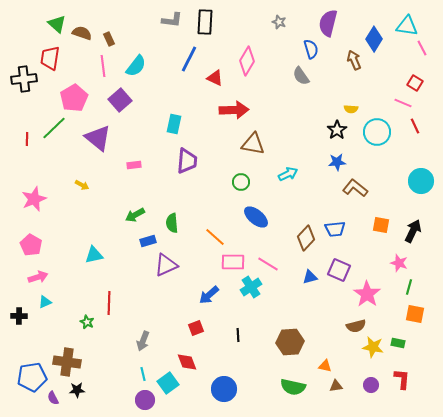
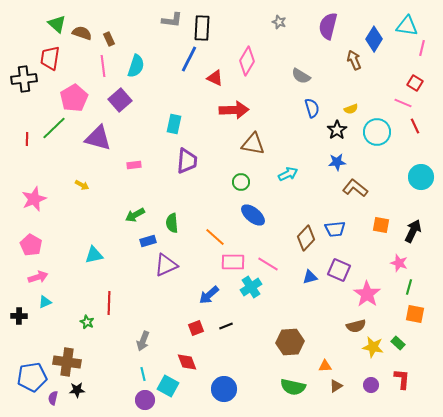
black rectangle at (205, 22): moved 3 px left, 6 px down
purple semicircle at (328, 23): moved 3 px down
pink line at (422, 48): rotated 42 degrees clockwise
blue semicircle at (311, 49): moved 1 px right, 59 px down
cyan semicircle at (136, 66): rotated 20 degrees counterclockwise
gray semicircle at (301, 76): rotated 24 degrees counterclockwise
yellow semicircle at (351, 109): rotated 24 degrees counterclockwise
purple triangle at (98, 138): rotated 24 degrees counterclockwise
cyan circle at (421, 181): moved 4 px up
blue ellipse at (256, 217): moved 3 px left, 2 px up
black line at (238, 335): moved 12 px left, 9 px up; rotated 72 degrees clockwise
green rectangle at (398, 343): rotated 32 degrees clockwise
orange triangle at (325, 366): rotated 16 degrees counterclockwise
cyan square at (168, 383): moved 3 px down; rotated 25 degrees counterclockwise
brown triangle at (336, 386): rotated 24 degrees counterclockwise
purple semicircle at (53, 398): rotated 40 degrees clockwise
